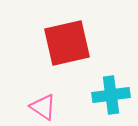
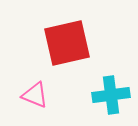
pink triangle: moved 8 px left, 12 px up; rotated 12 degrees counterclockwise
